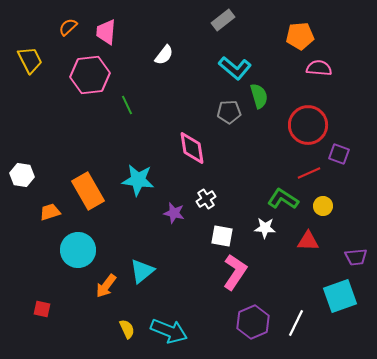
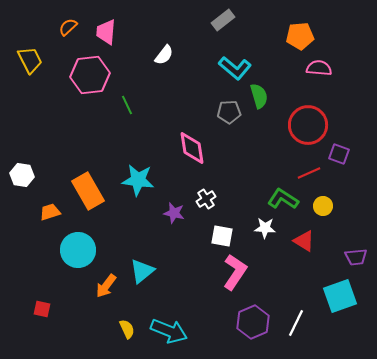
red triangle: moved 4 px left; rotated 30 degrees clockwise
